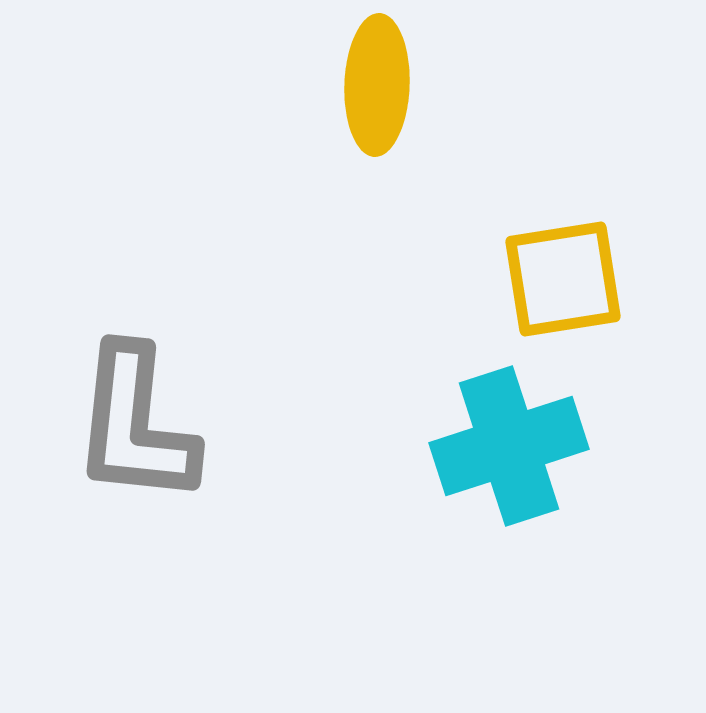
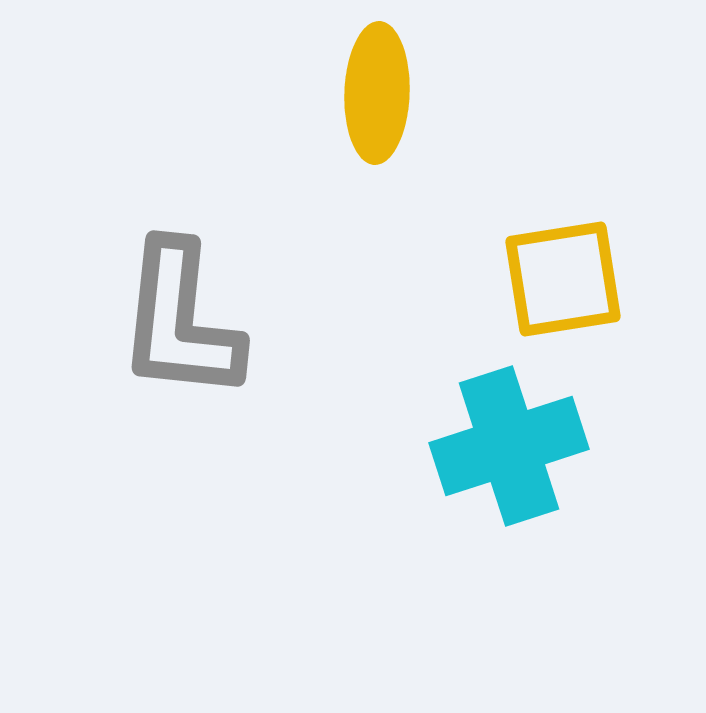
yellow ellipse: moved 8 px down
gray L-shape: moved 45 px right, 104 px up
